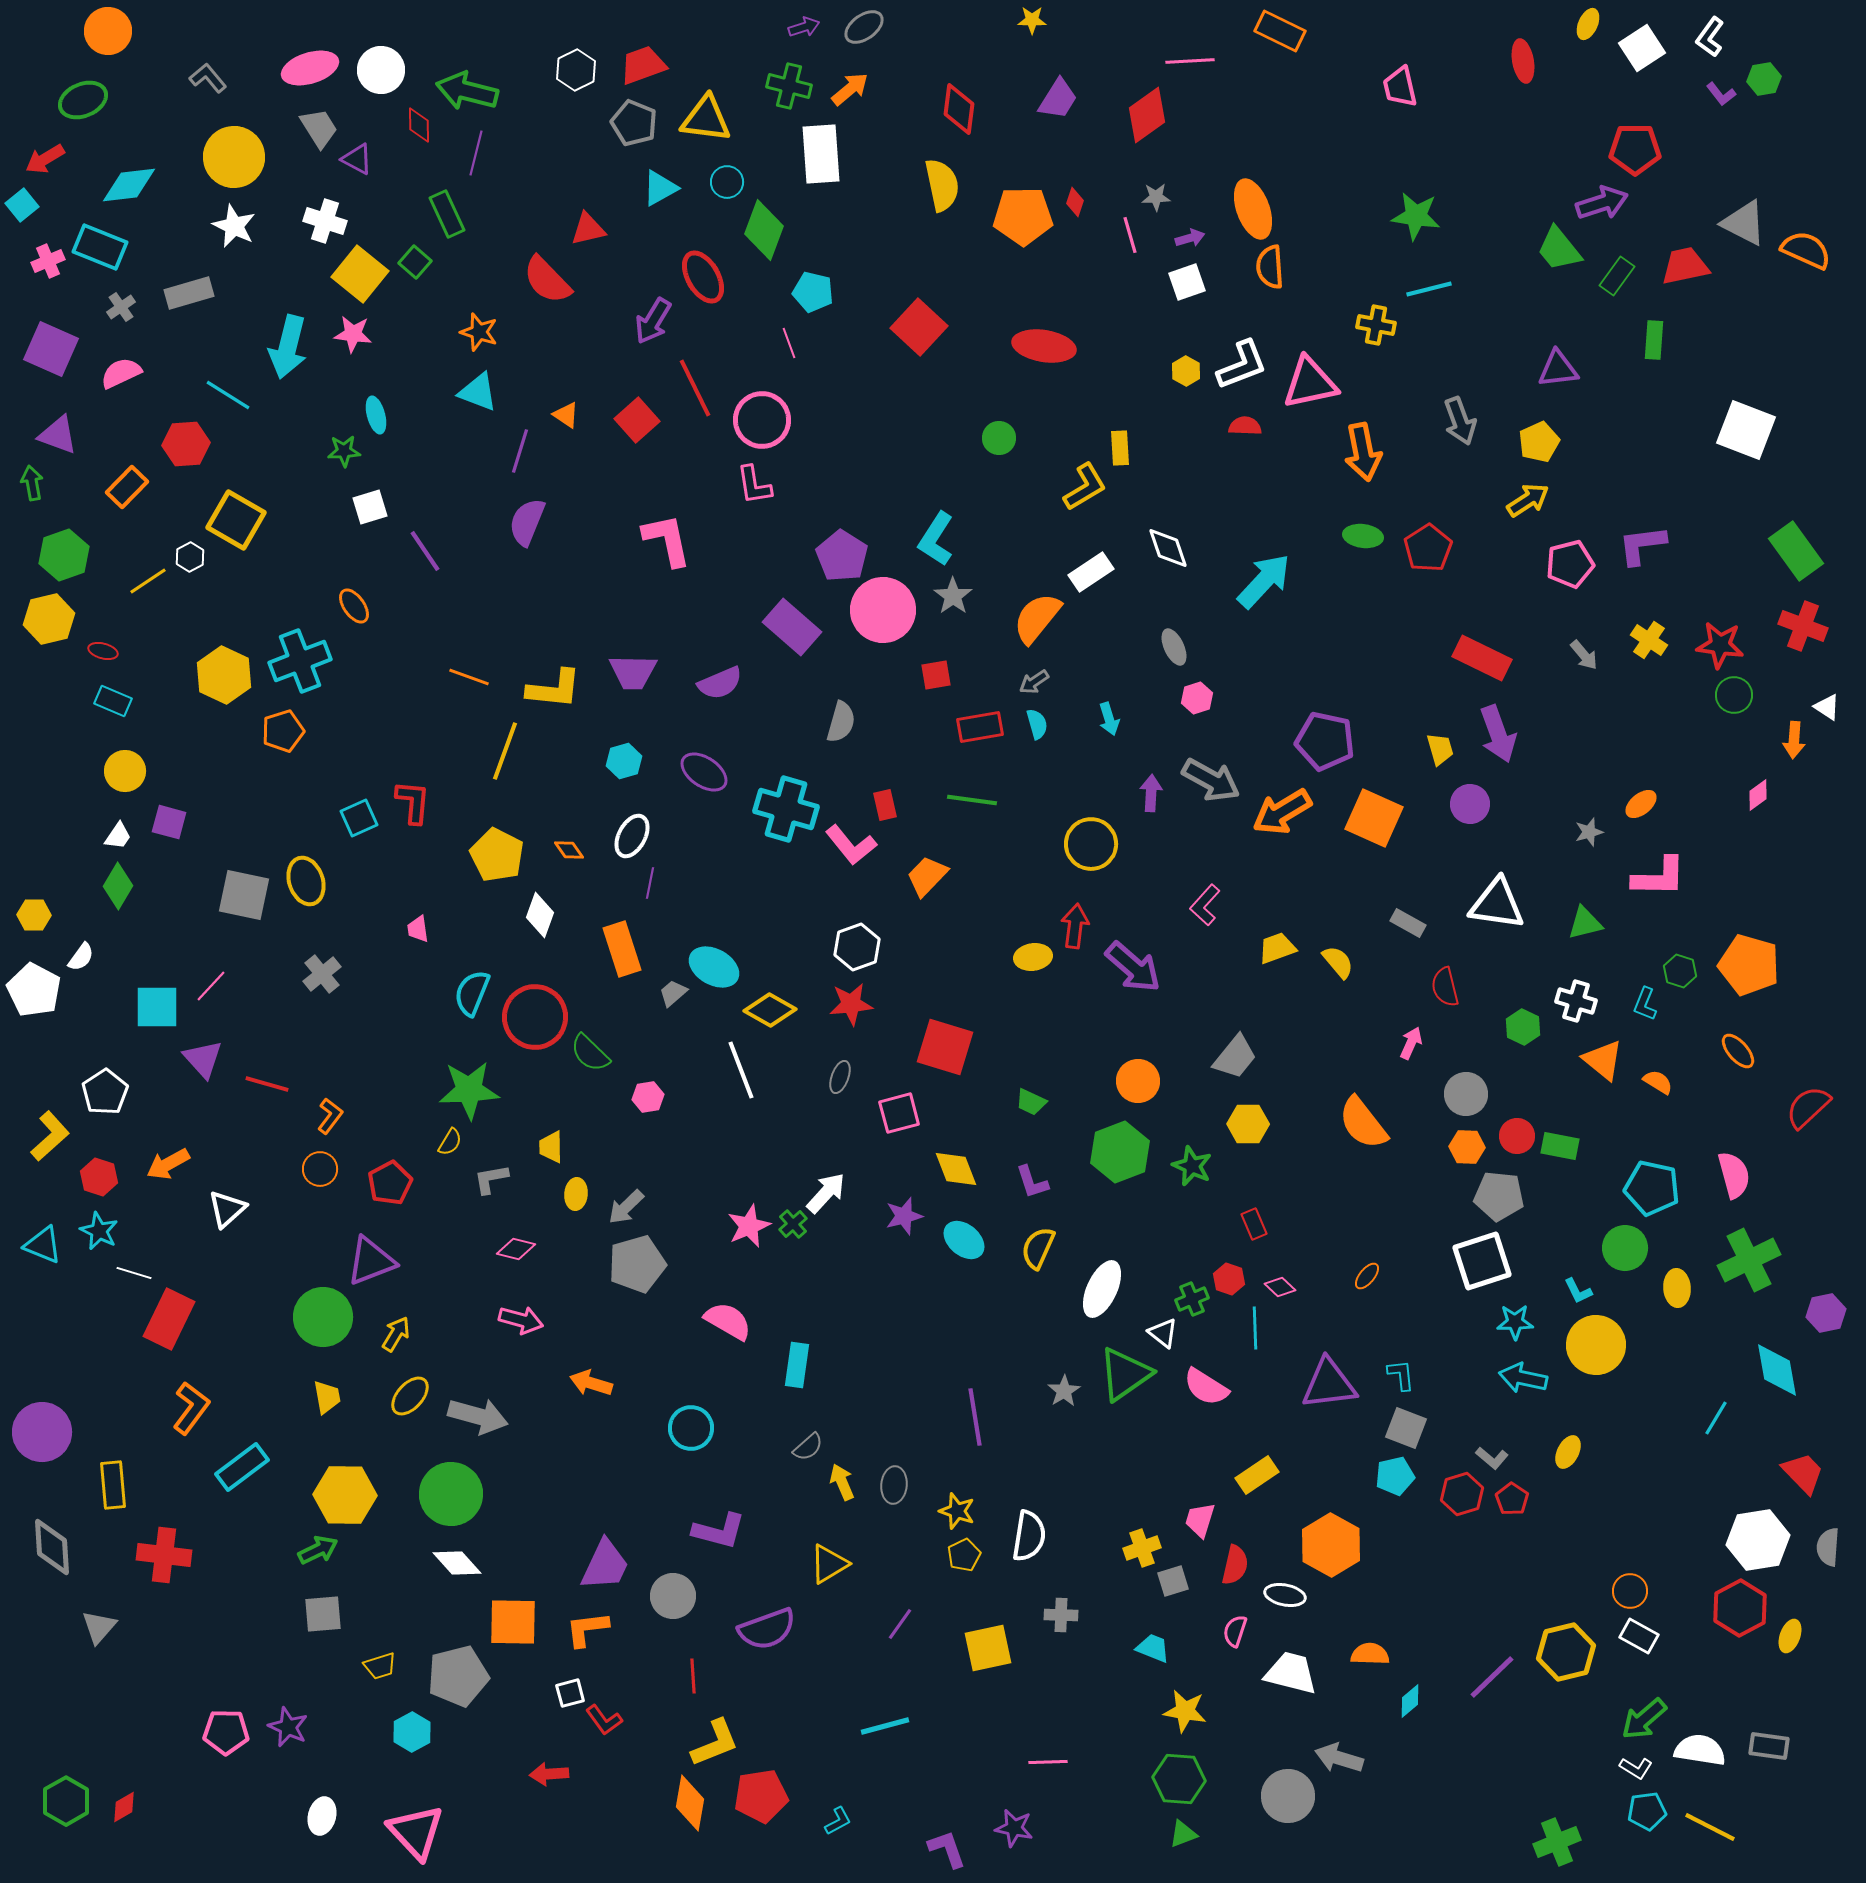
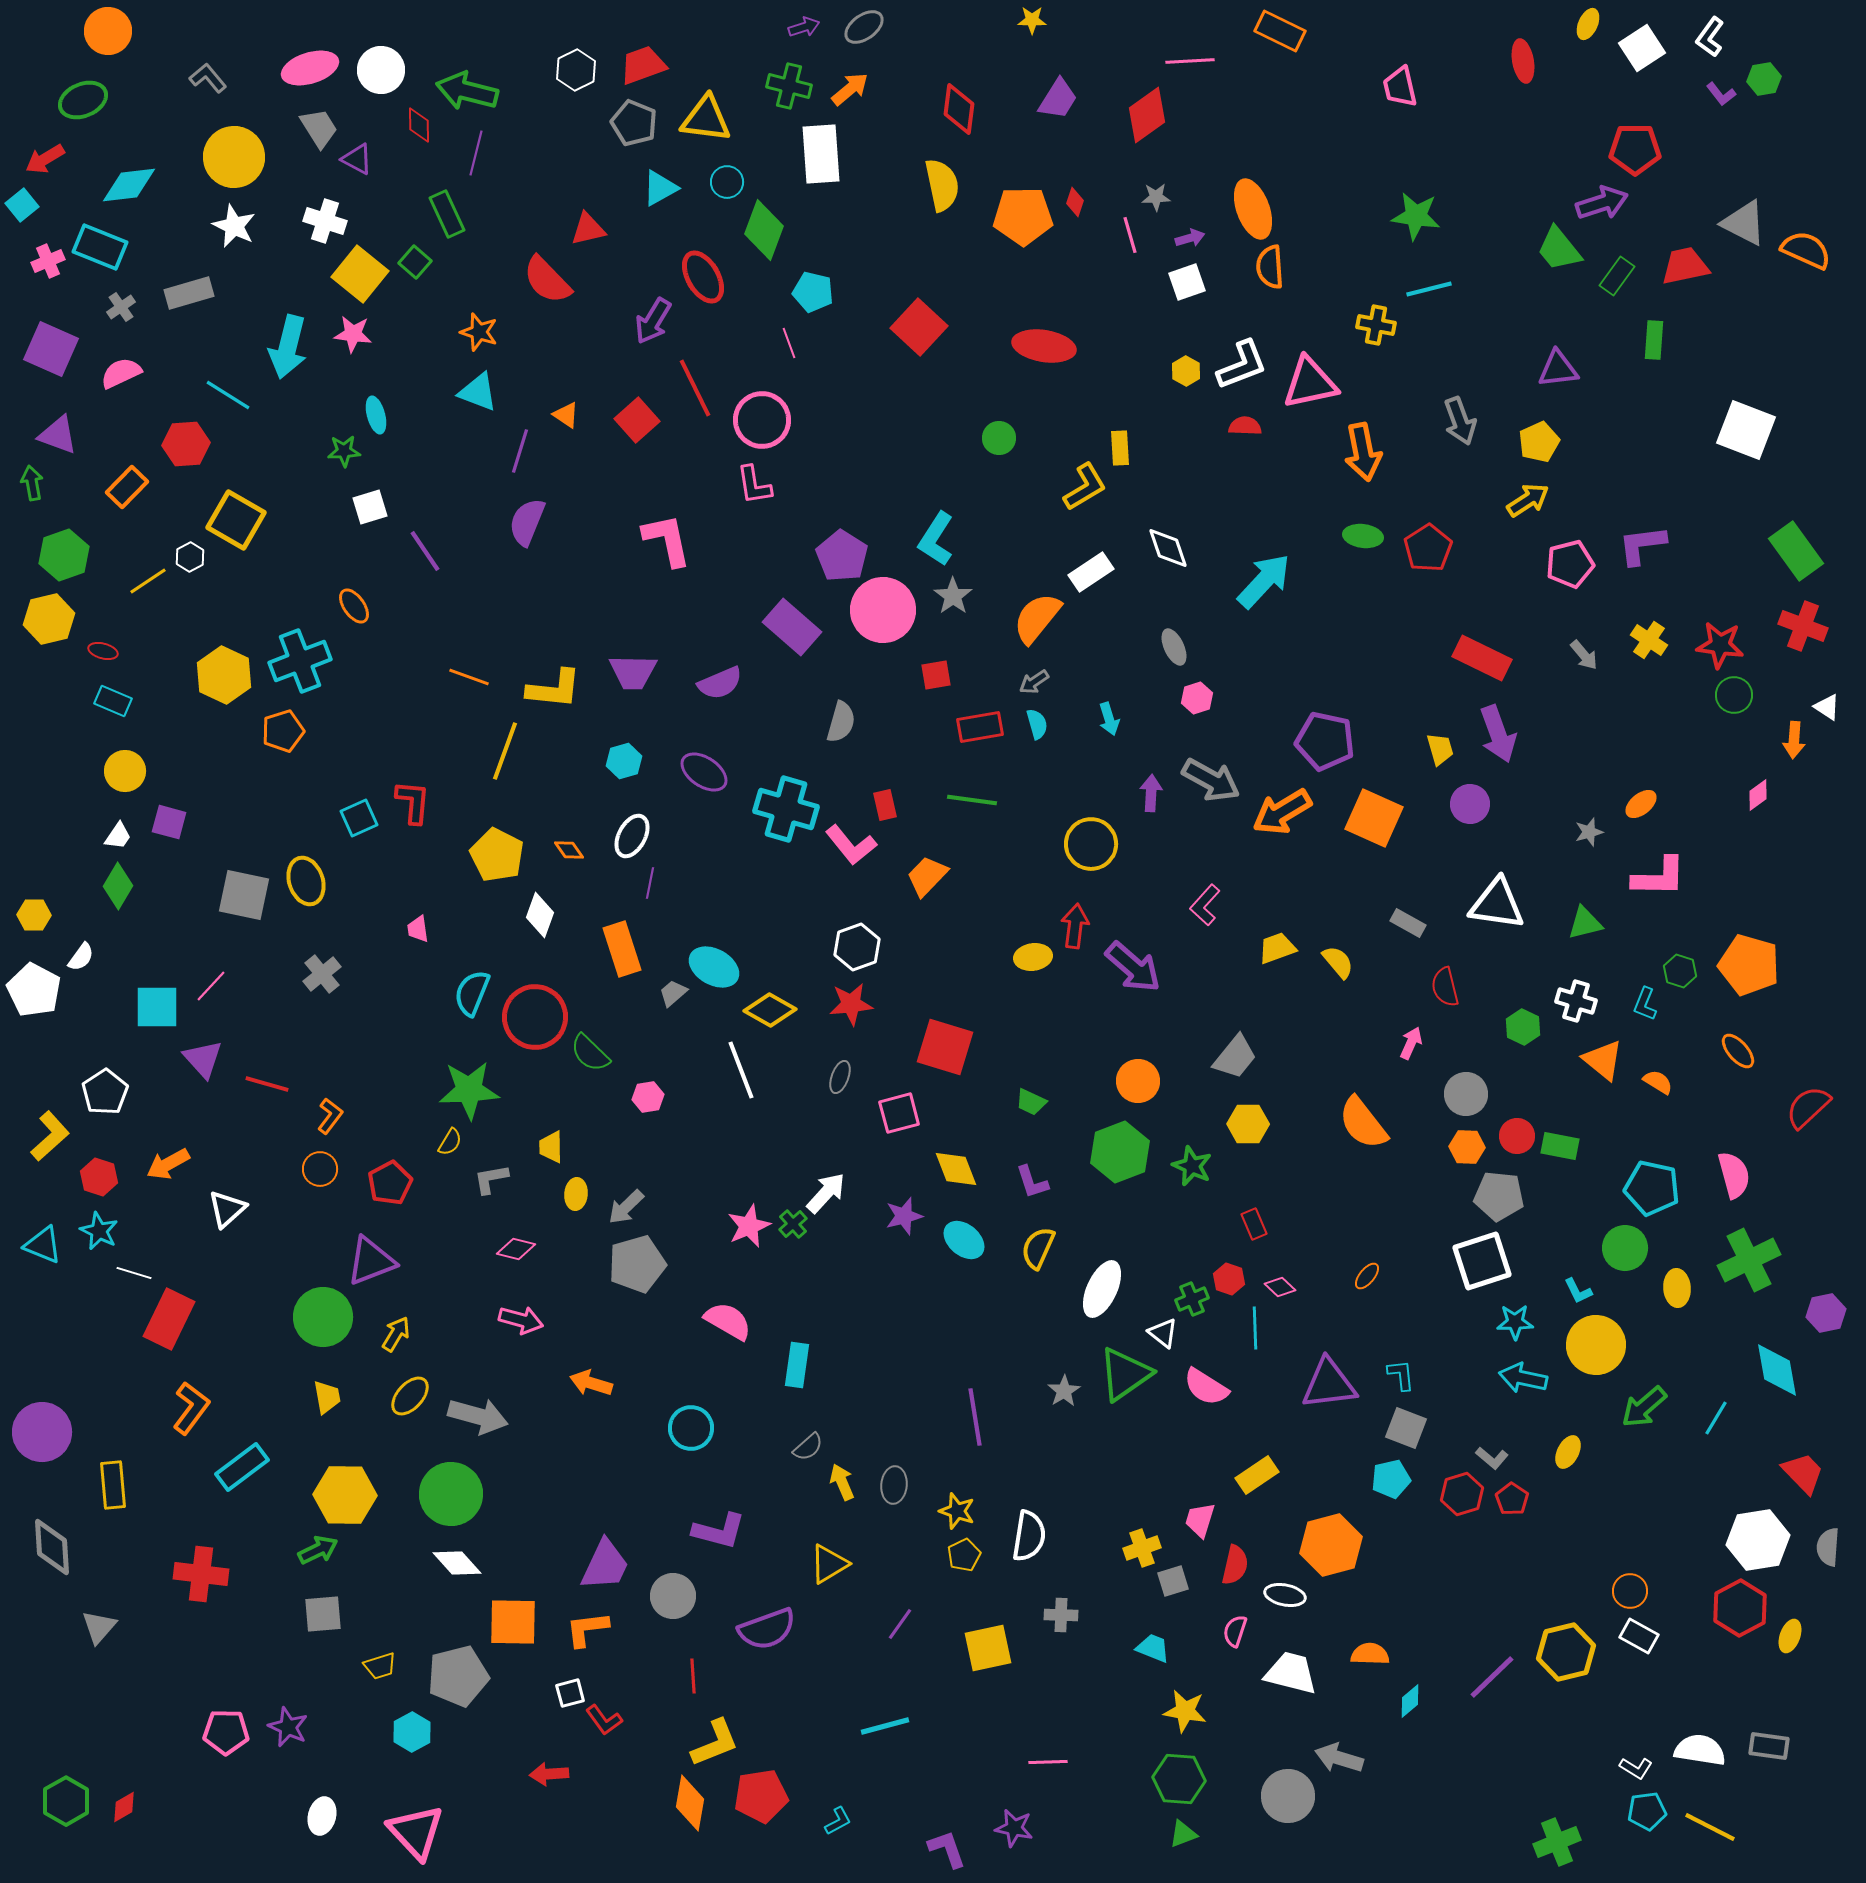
cyan pentagon at (1395, 1476): moved 4 px left, 3 px down
orange hexagon at (1331, 1545): rotated 16 degrees clockwise
red cross at (164, 1555): moved 37 px right, 19 px down
green arrow at (1644, 1719): moved 312 px up
